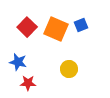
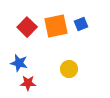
blue square: moved 1 px up
orange square: moved 3 px up; rotated 35 degrees counterclockwise
blue star: moved 1 px right, 1 px down
